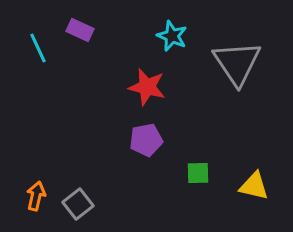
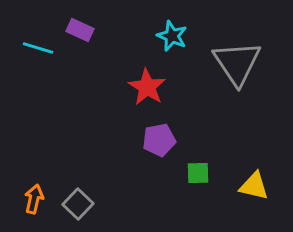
cyan line: rotated 48 degrees counterclockwise
red star: rotated 18 degrees clockwise
purple pentagon: moved 13 px right
orange arrow: moved 2 px left, 3 px down
gray square: rotated 8 degrees counterclockwise
